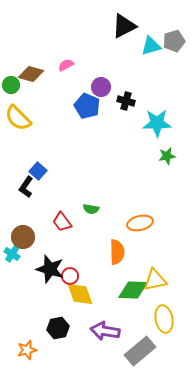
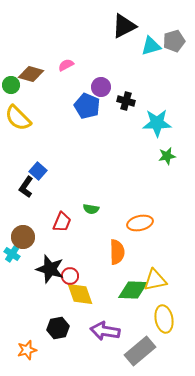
red trapezoid: rotated 120 degrees counterclockwise
